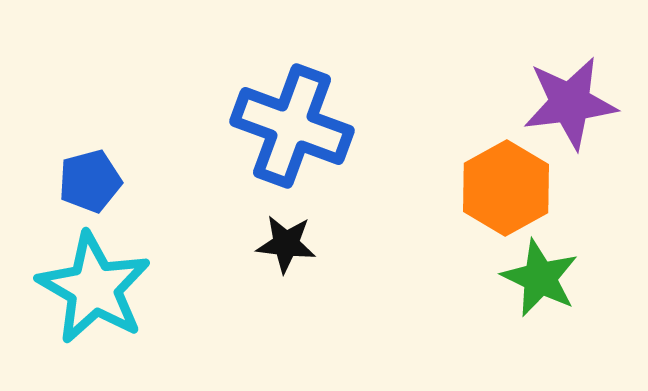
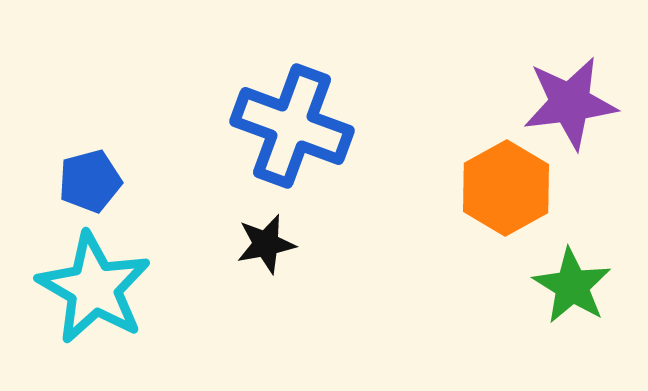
black star: moved 20 px left; rotated 18 degrees counterclockwise
green star: moved 32 px right, 8 px down; rotated 6 degrees clockwise
